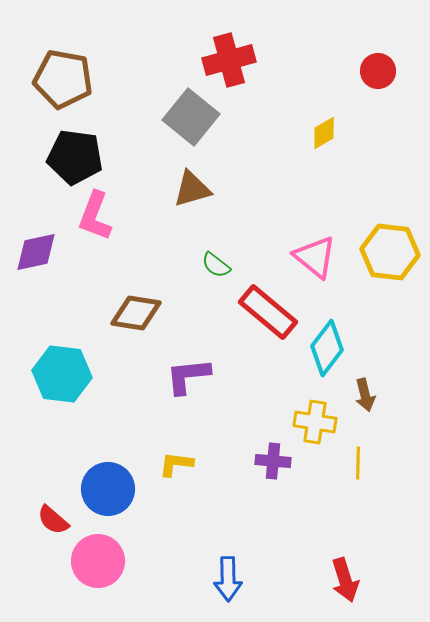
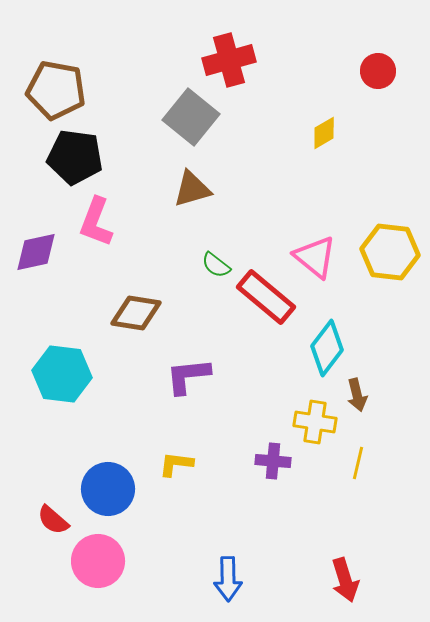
brown pentagon: moved 7 px left, 11 px down
pink L-shape: moved 1 px right, 6 px down
red rectangle: moved 2 px left, 15 px up
brown arrow: moved 8 px left
yellow line: rotated 12 degrees clockwise
